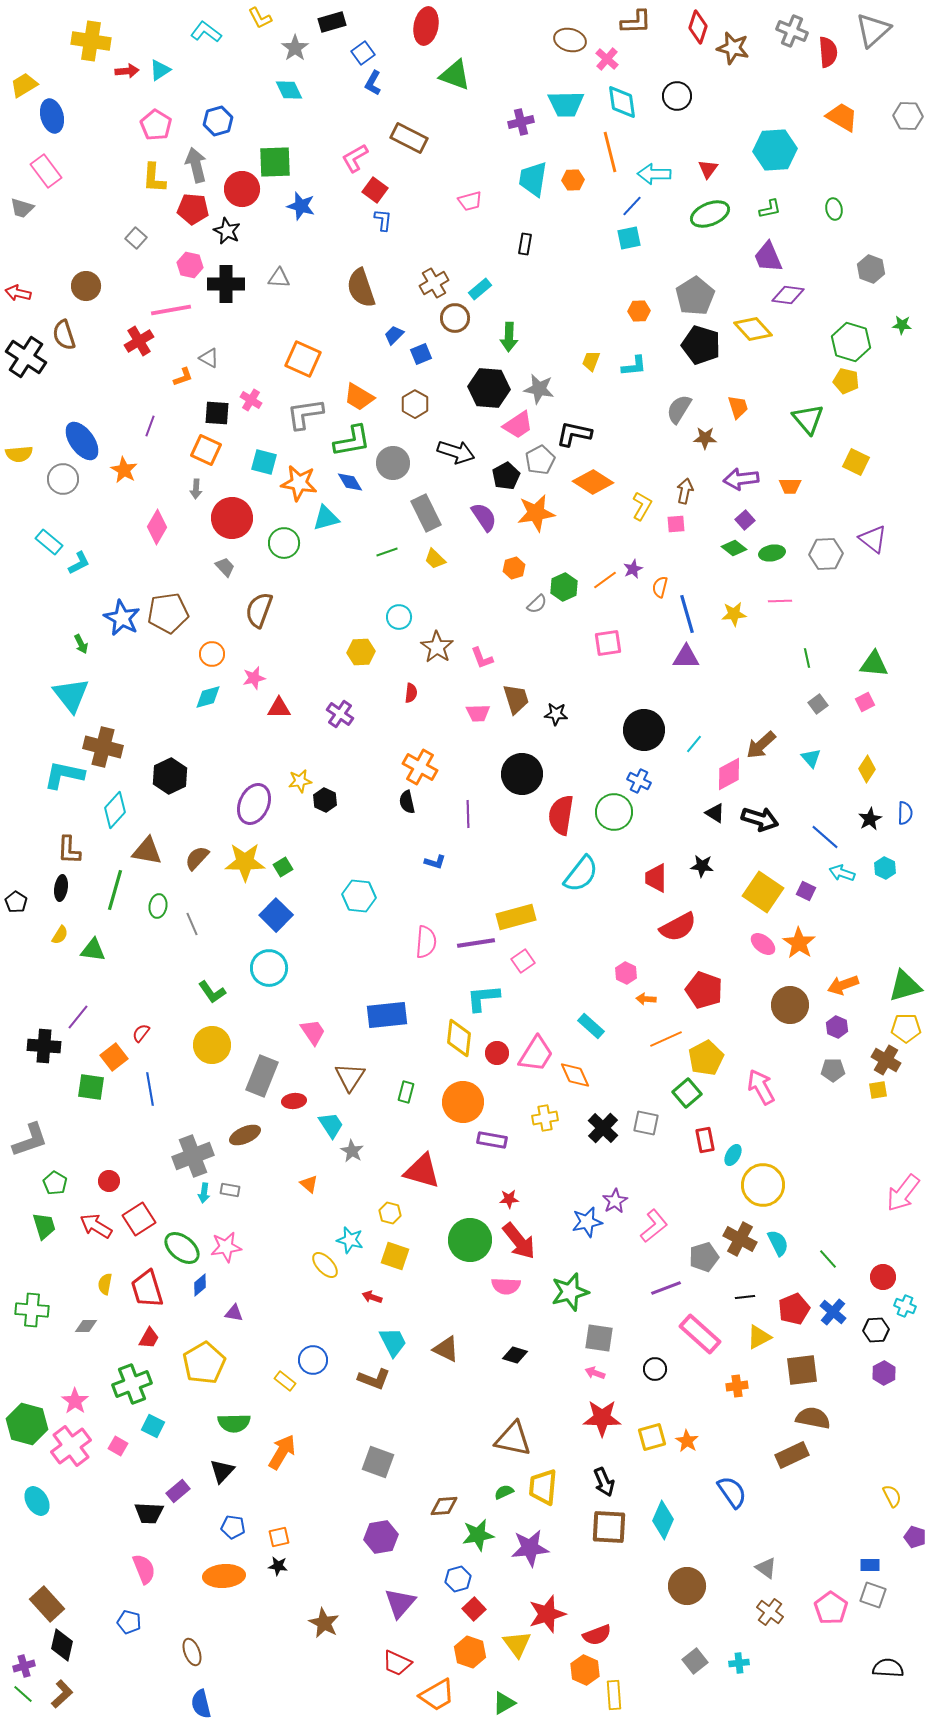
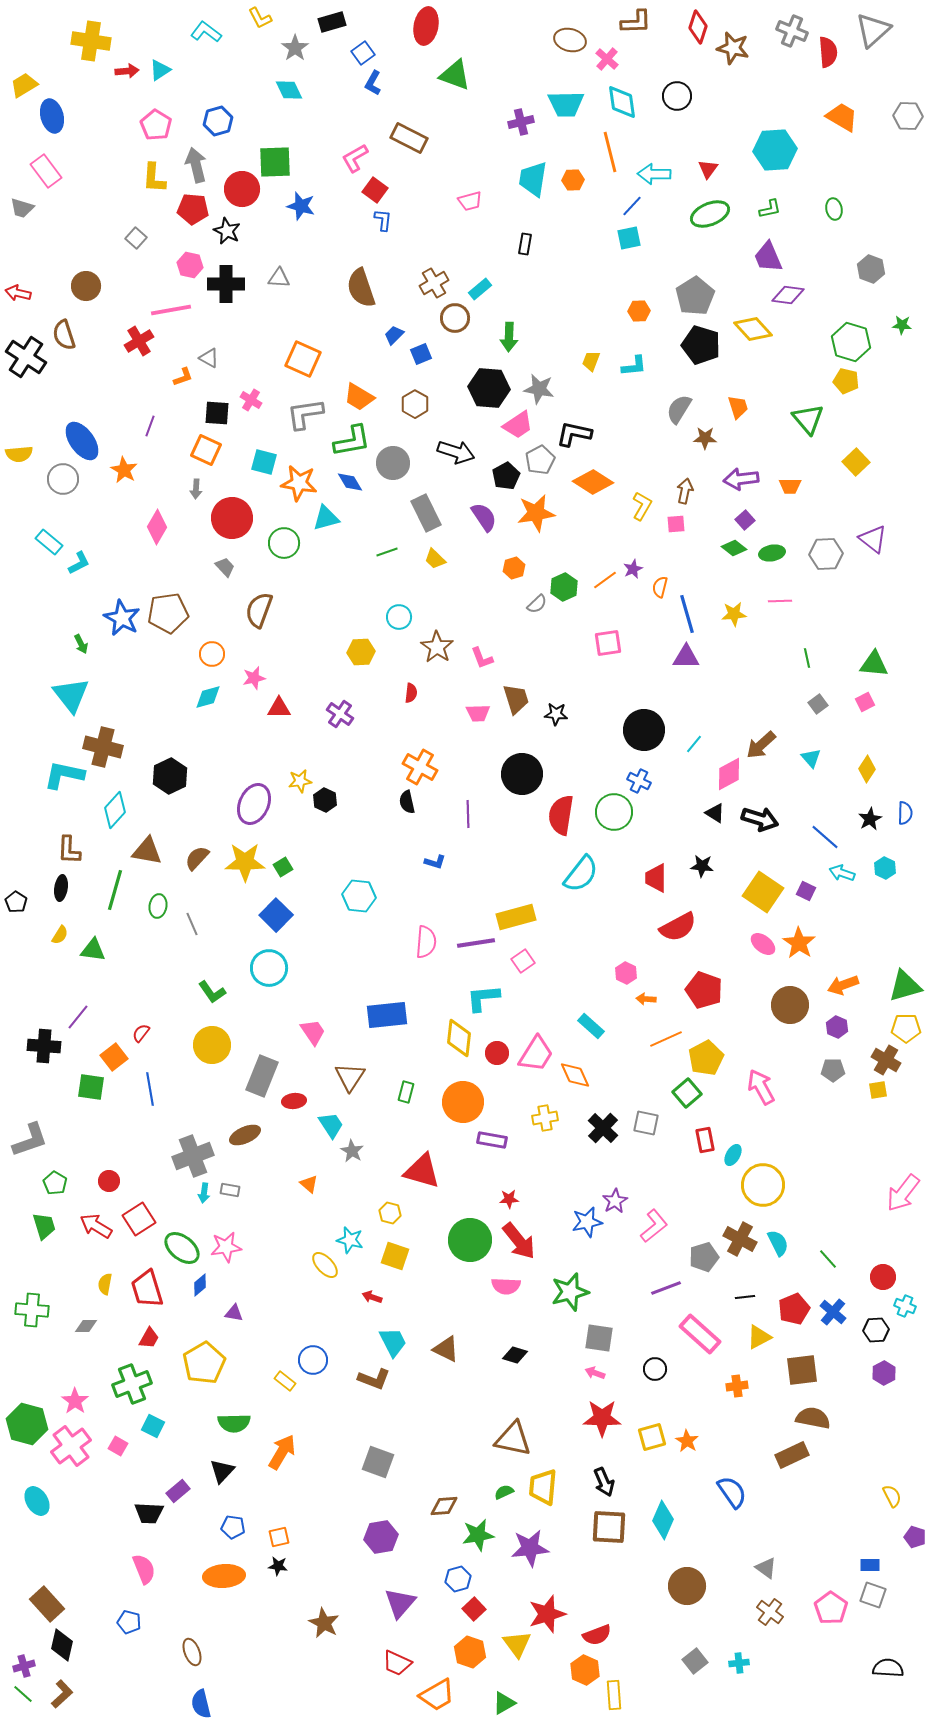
yellow square at (856, 462): rotated 20 degrees clockwise
